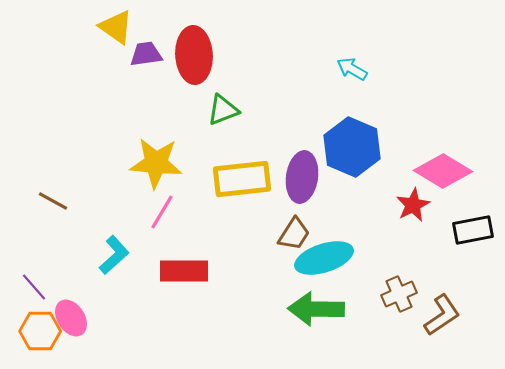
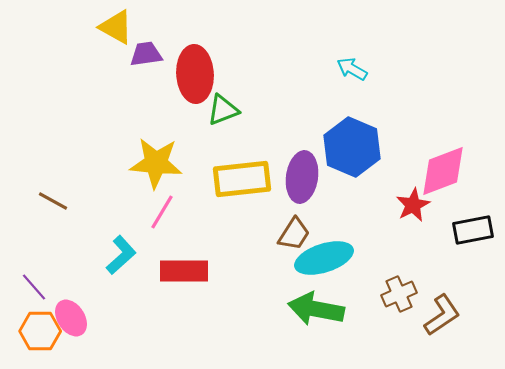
yellow triangle: rotated 6 degrees counterclockwise
red ellipse: moved 1 px right, 19 px down
pink diamond: rotated 52 degrees counterclockwise
cyan L-shape: moved 7 px right
green arrow: rotated 10 degrees clockwise
